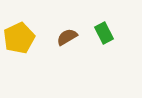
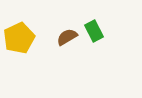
green rectangle: moved 10 px left, 2 px up
